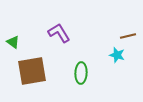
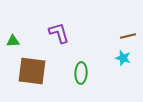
purple L-shape: rotated 15 degrees clockwise
green triangle: moved 1 px up; rotated 40 degrees counterclockwise
cyan star: moved 6 px right, 3 px down
brown square: rotated 16 degrees clockwise
